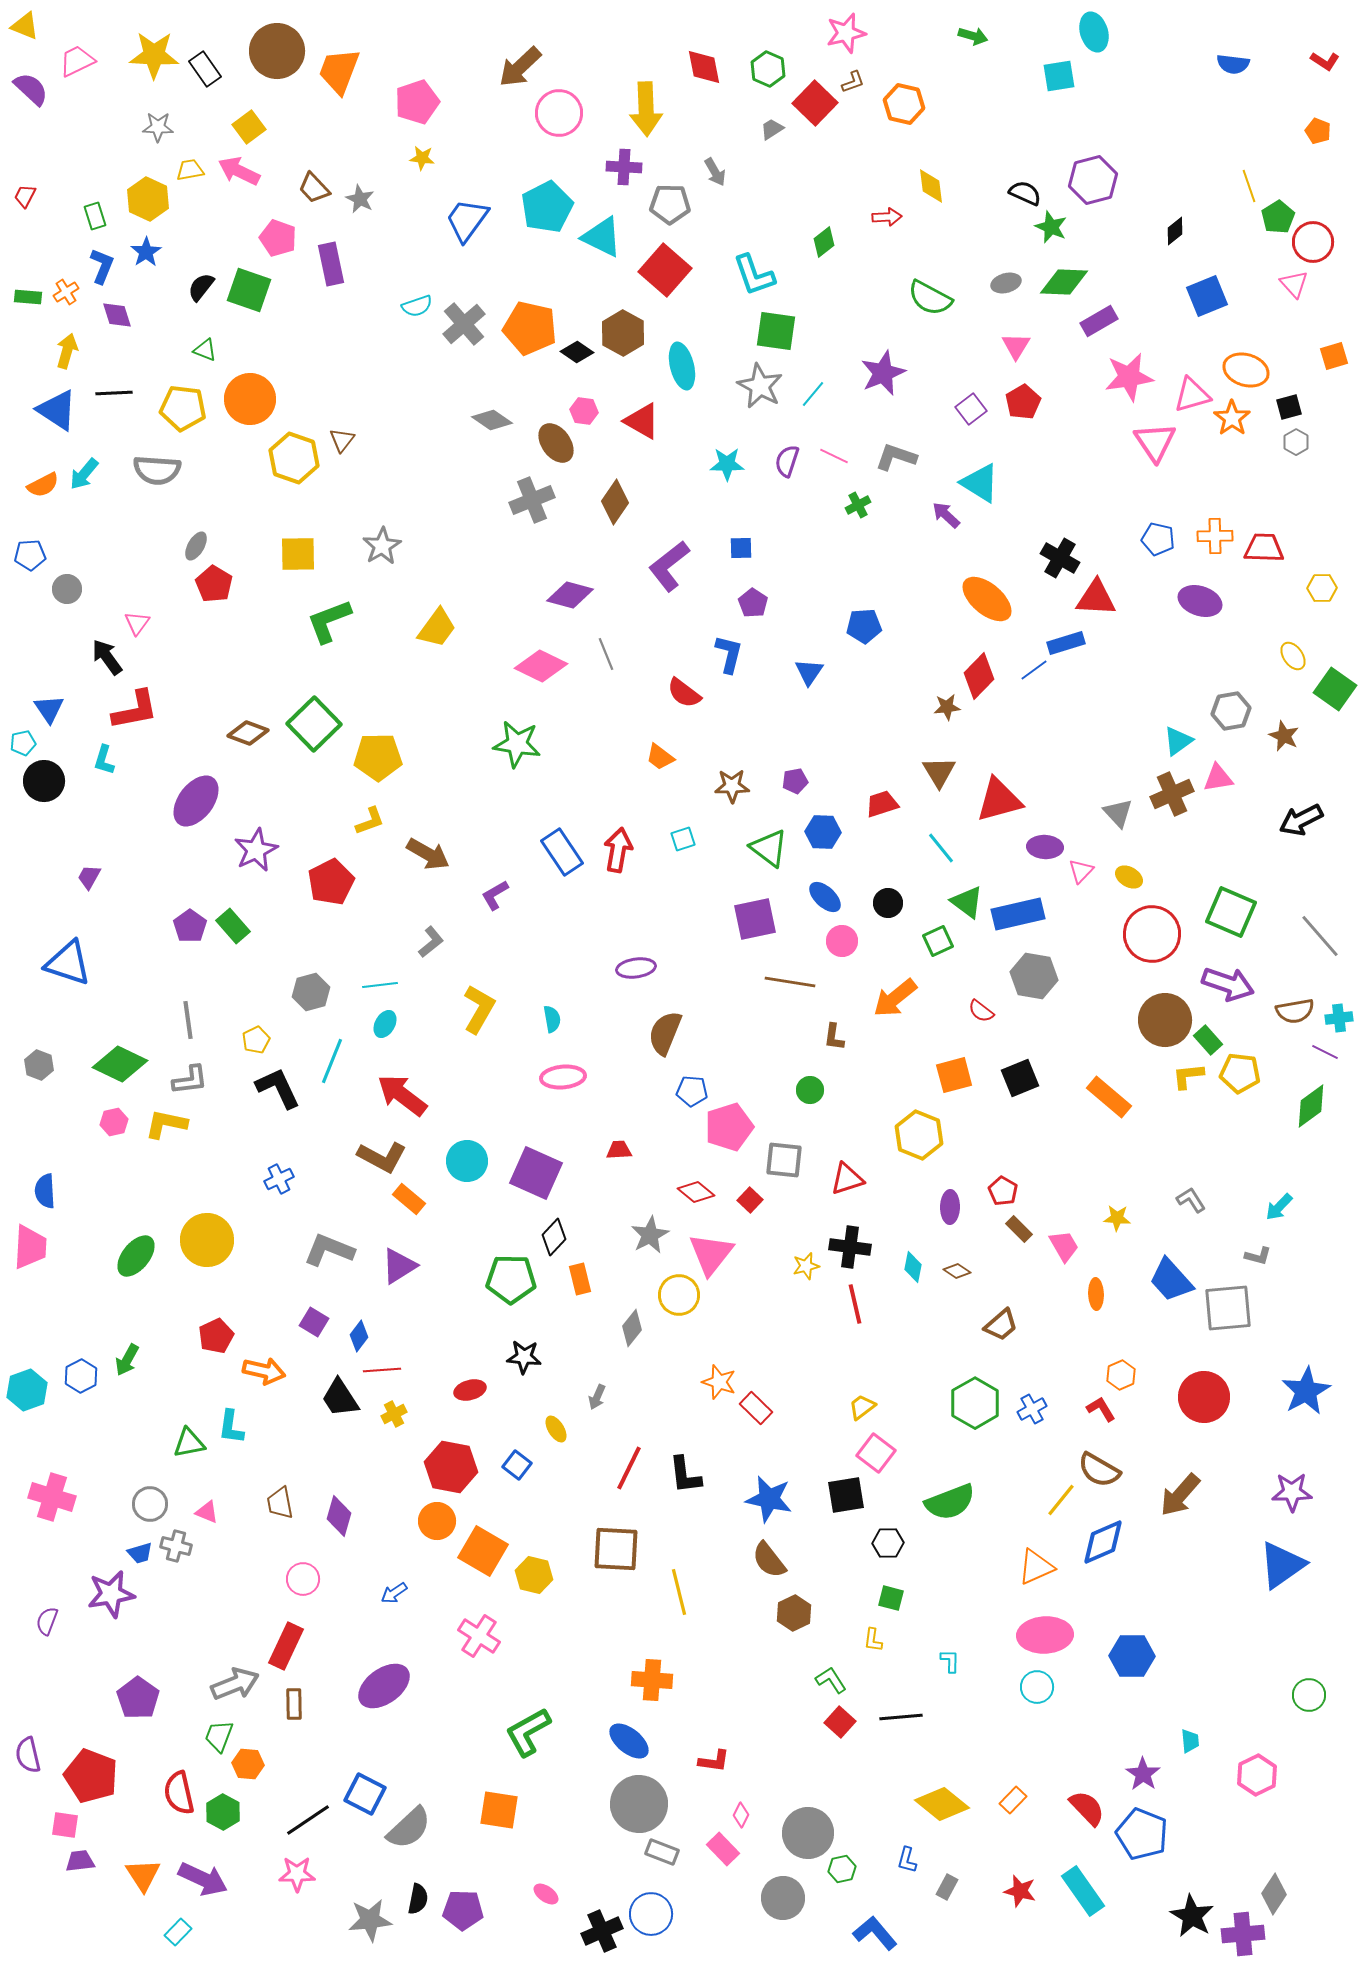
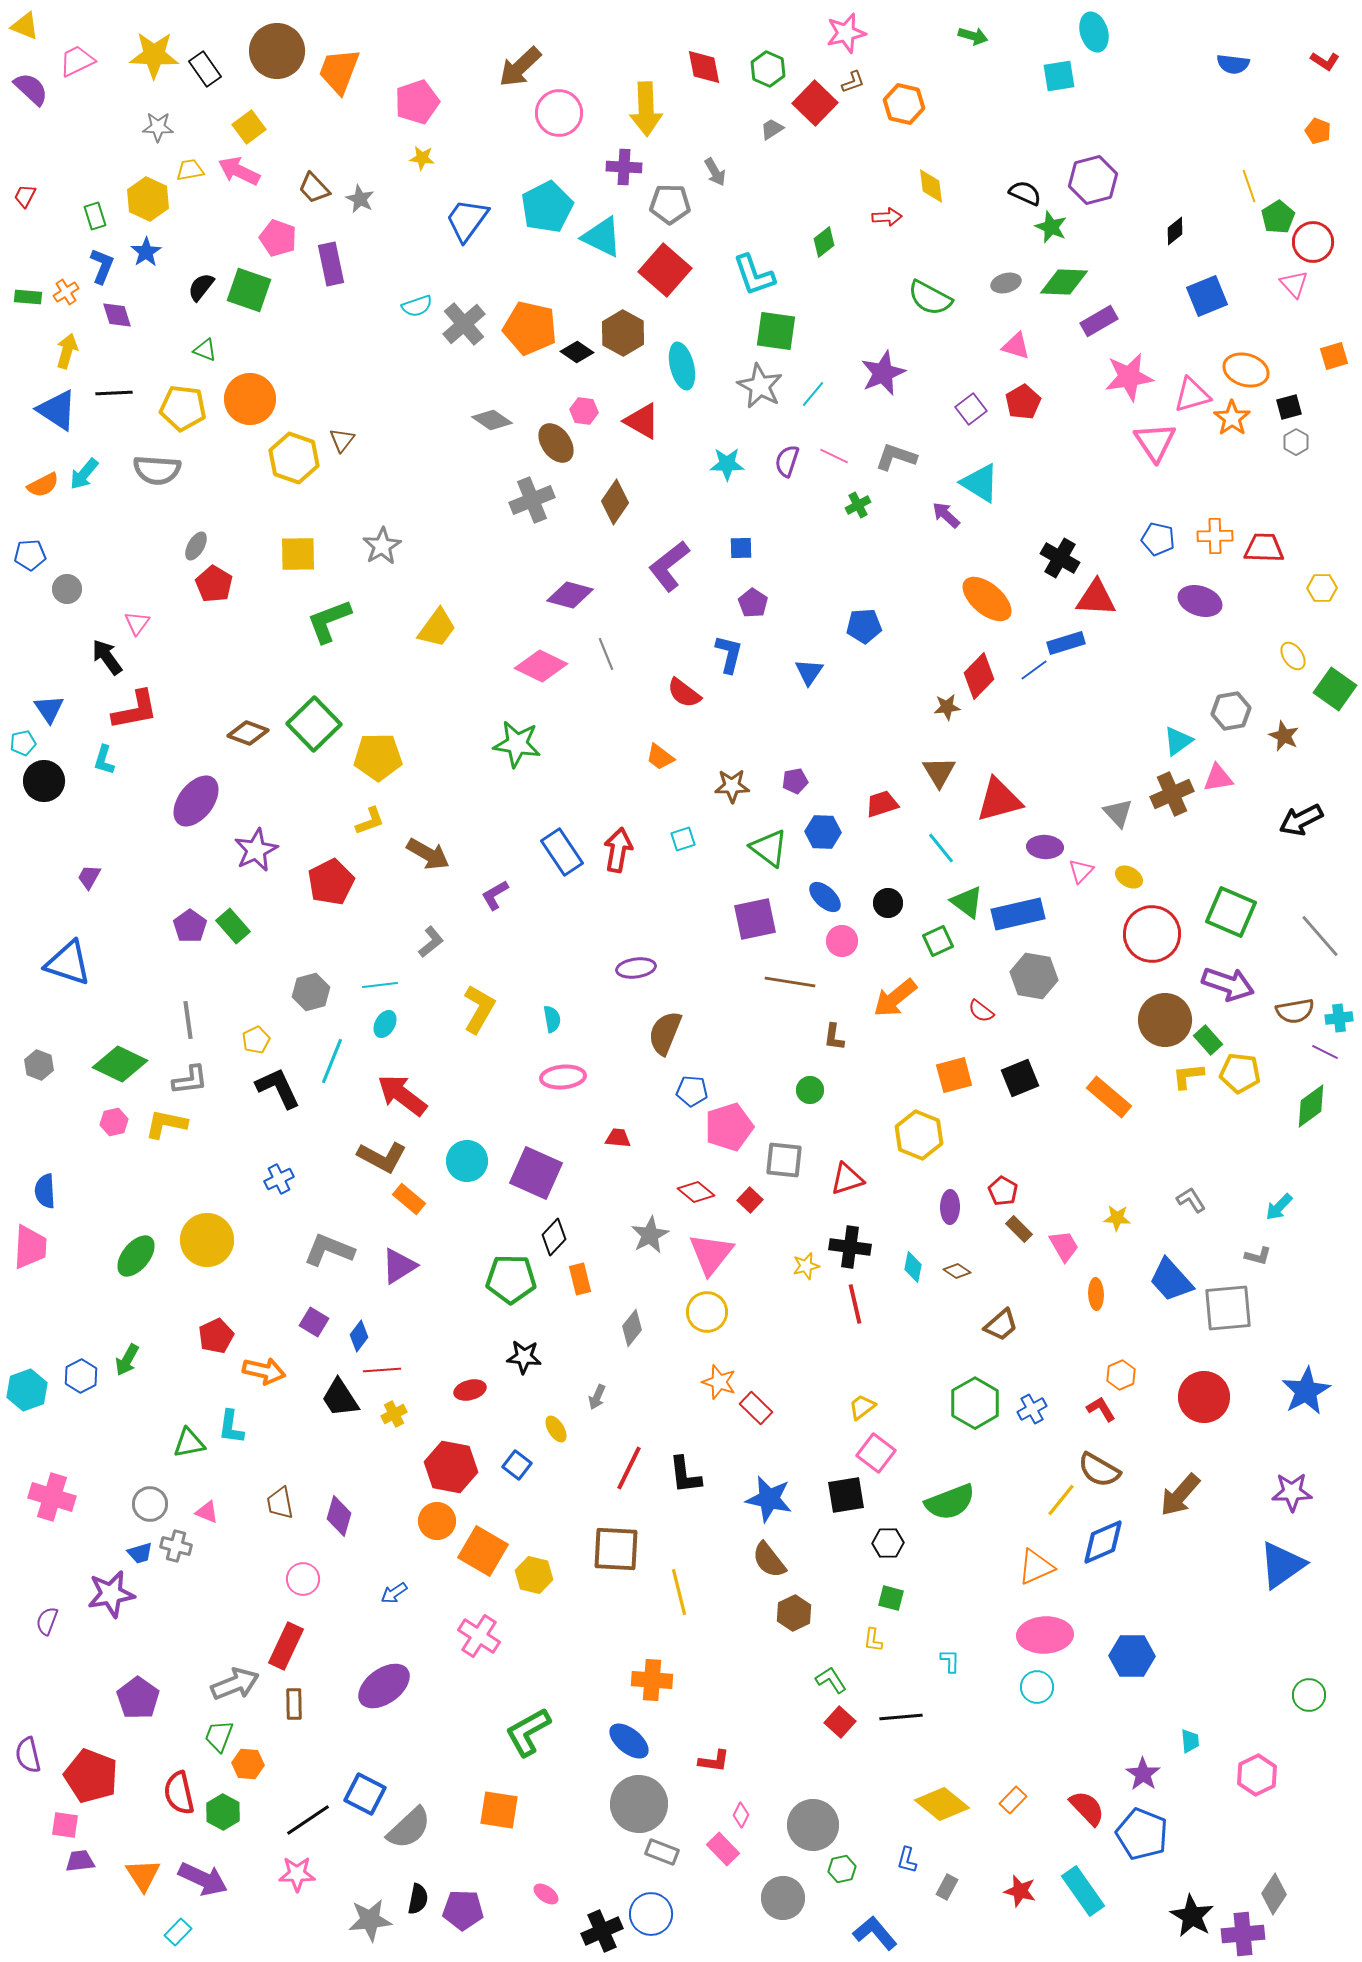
pink triangle at (1016, 346): rotated 44 degrees counterclockwise
red trapezoid at (619, 1150): moved 1 px left, 12 px up; rotated 8 degrees clockwise
yellow circle at (679, 1295): moved 28 px right, 17 px down
gray circle at (808, 1833): moved 5 px right, 8 px up
